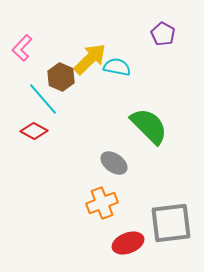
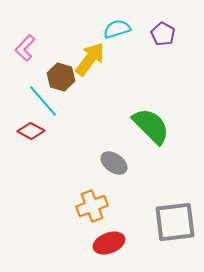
pink L-shape: moved 3 px right
yellow arrow: rotated 9 degrees counterclockwise
cyan semicircle: moved 38 px up; rotated 28 degrees counterclockwise
brown hexagon: rotated 8 degrees counterclockwise
cyan line: moved 2 px down
green semicircle: moved 2 px right
red diamond: moved 3 px left
orange cross: moved 10 px left, 3 px down
gray square: moved 4 px right, 1 px up
red ellipse: moved 19 px left
